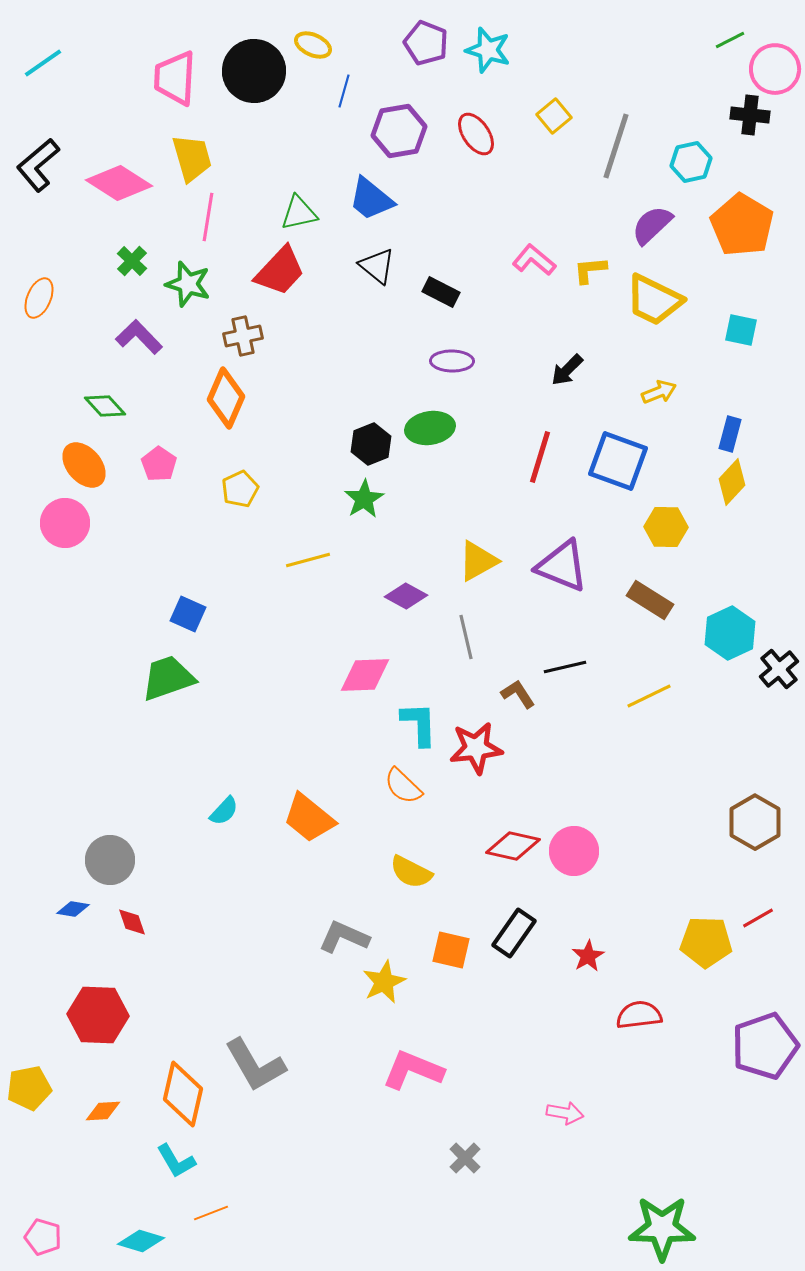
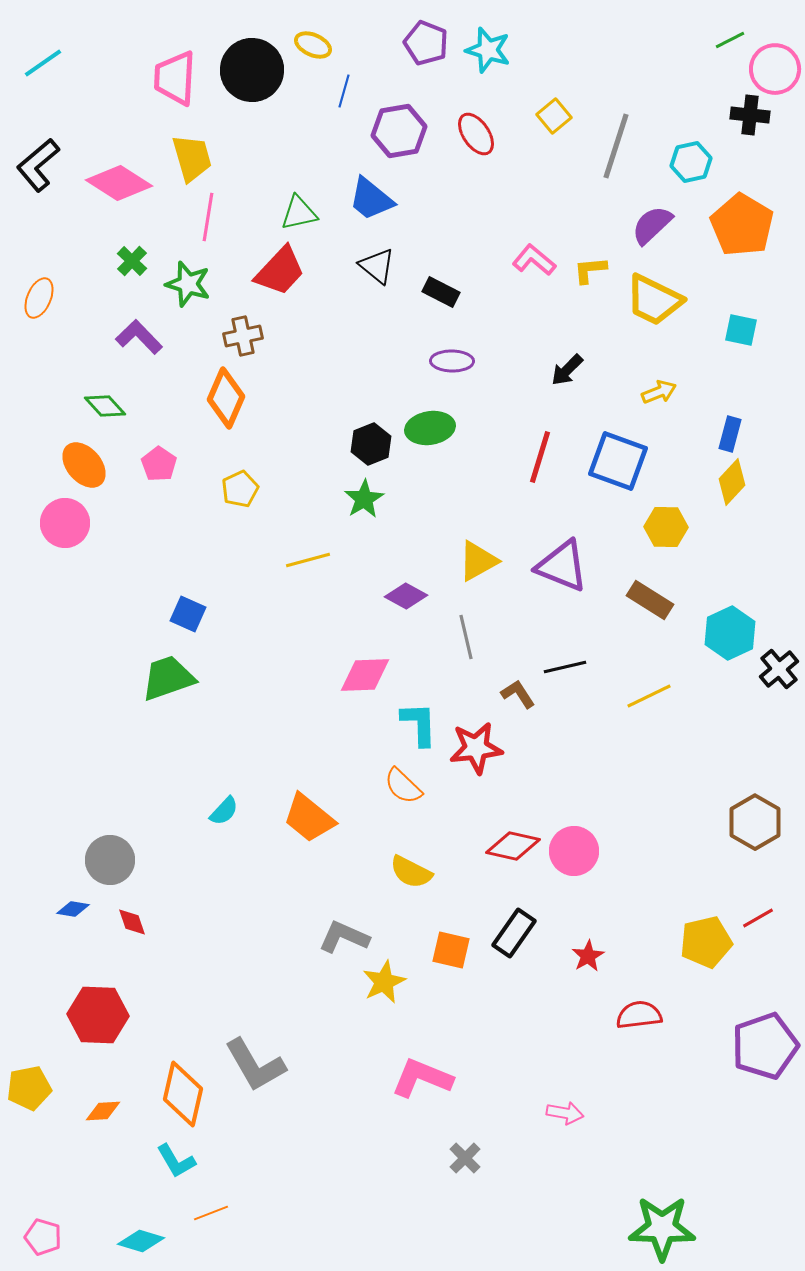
black circle at (254, 71): moved 2 px left, 1 px up
yellow pentagon at (706, 942): rotated 15 degrees counterclockwise
pink L-shape at (413, 1070): moved 9 px right, 8 px down
